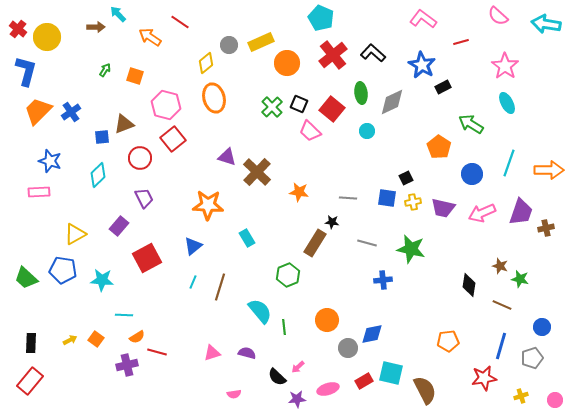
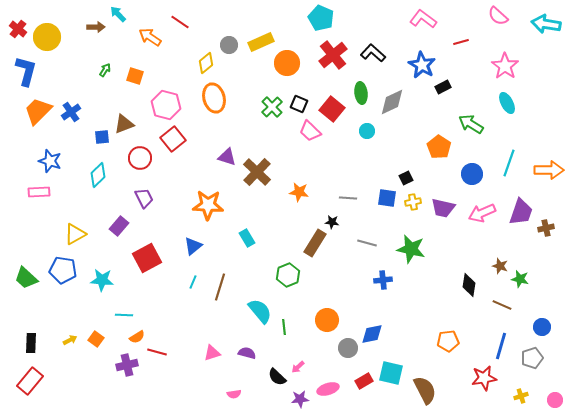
purple star at (297, 399): moved 3 px right
